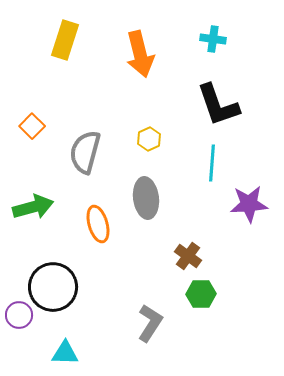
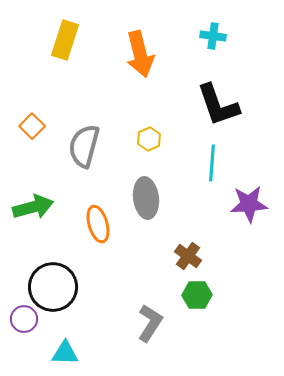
cyan cross: moved 3 px up
gray semicircle: moved 1 px left, 6 px up
green hexagon: moved 4 px left, 1 px down
purple circle: moved 5 px right, 4 px down
